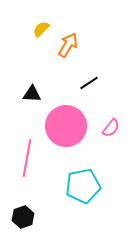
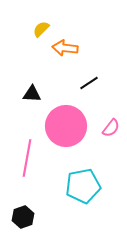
orange arrow: moved 3 px left, 3 px down; rotated 115 degrees counterclockwise
